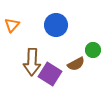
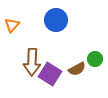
blue circle: moved 5 px up
green circle: moved 2 px right, 9 px down
brown semicircle: moved 1 px right, 5 px down
